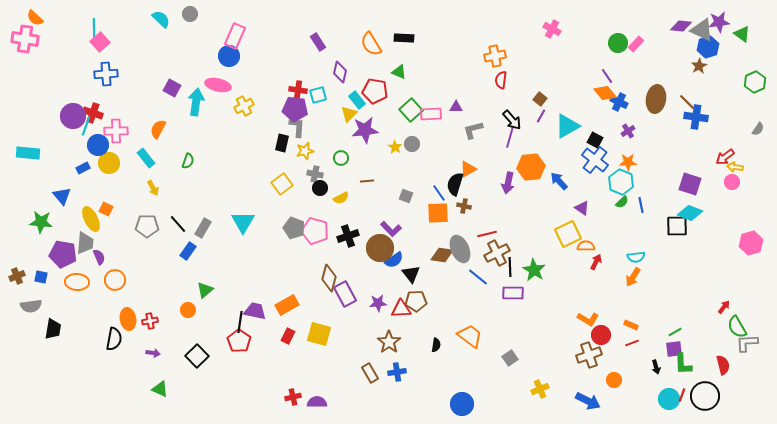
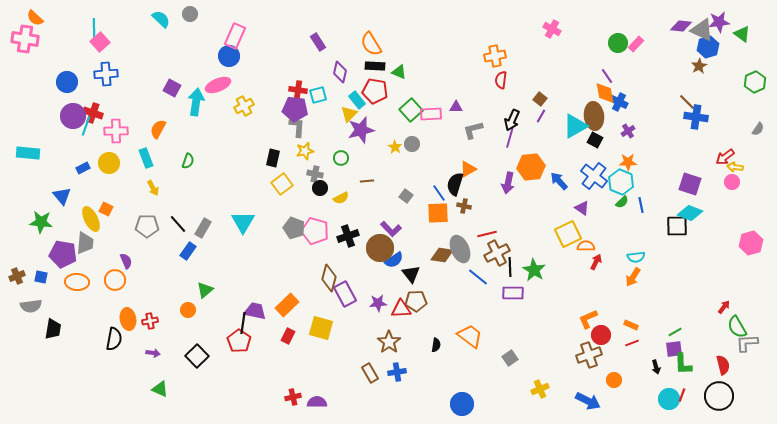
black rectangle at (404, 38): moved 29 px left, 28 px down
pink ellipse at (218, 85): rotated 35 degrees counterclockwise
orange diamond at (605, 93): rotated 30 degrees clockwise
brown ellipse at (656, 99): moved 62 px left, 17 px down; rotated 16 degrees counterclockwise
black arrow at (512, 120): rotated 65 degrees clockwise
cyan triangle at (567, 126): moved 8 px right
purple star at (365, 130): moved 4 px left; rotated 8 degrees counterclockwise
black rectangle at (282, 143): moved 9 px left, 15 px down
blue circle at (98, 145): moved 31 px left, 63 px up
cyan rectangle at (146, 158): rotated 18 degrees clockwise
blue cross at (595, 160): moved 1 px left, 16 px down
gray square at (406, 196): rotated 16 degrees clockwise
purple semicircle at (99, 257): moved 27 px right, 4 px down
orange rectangle at (287, 305): rotated 15 degrees counterclockwise
orange L-shape at (588, 319): rotated 125 degrees clockwise
black line at (240, 322): moved 3 px right, 1 px down
yellow square at (319, 334): moved 2 px right, 6 px up
black circle at (705, 396): moved 14 px right
